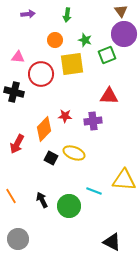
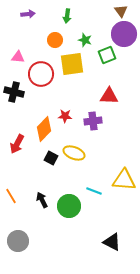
green arrow: moved 1 px down
gray circle: moved 2 px down
